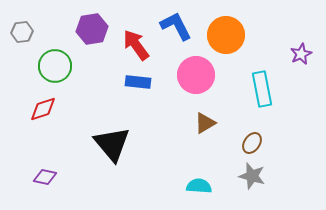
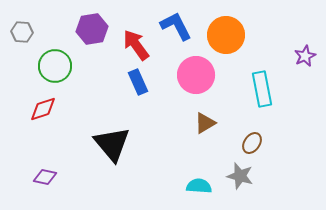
gray hexagon: rotated 10 degrees clockwise
purple star: moved 4 px right, 2 px down
blue rectangle: rotated 60 degrees clockwise
gray star: moved 12 px left
